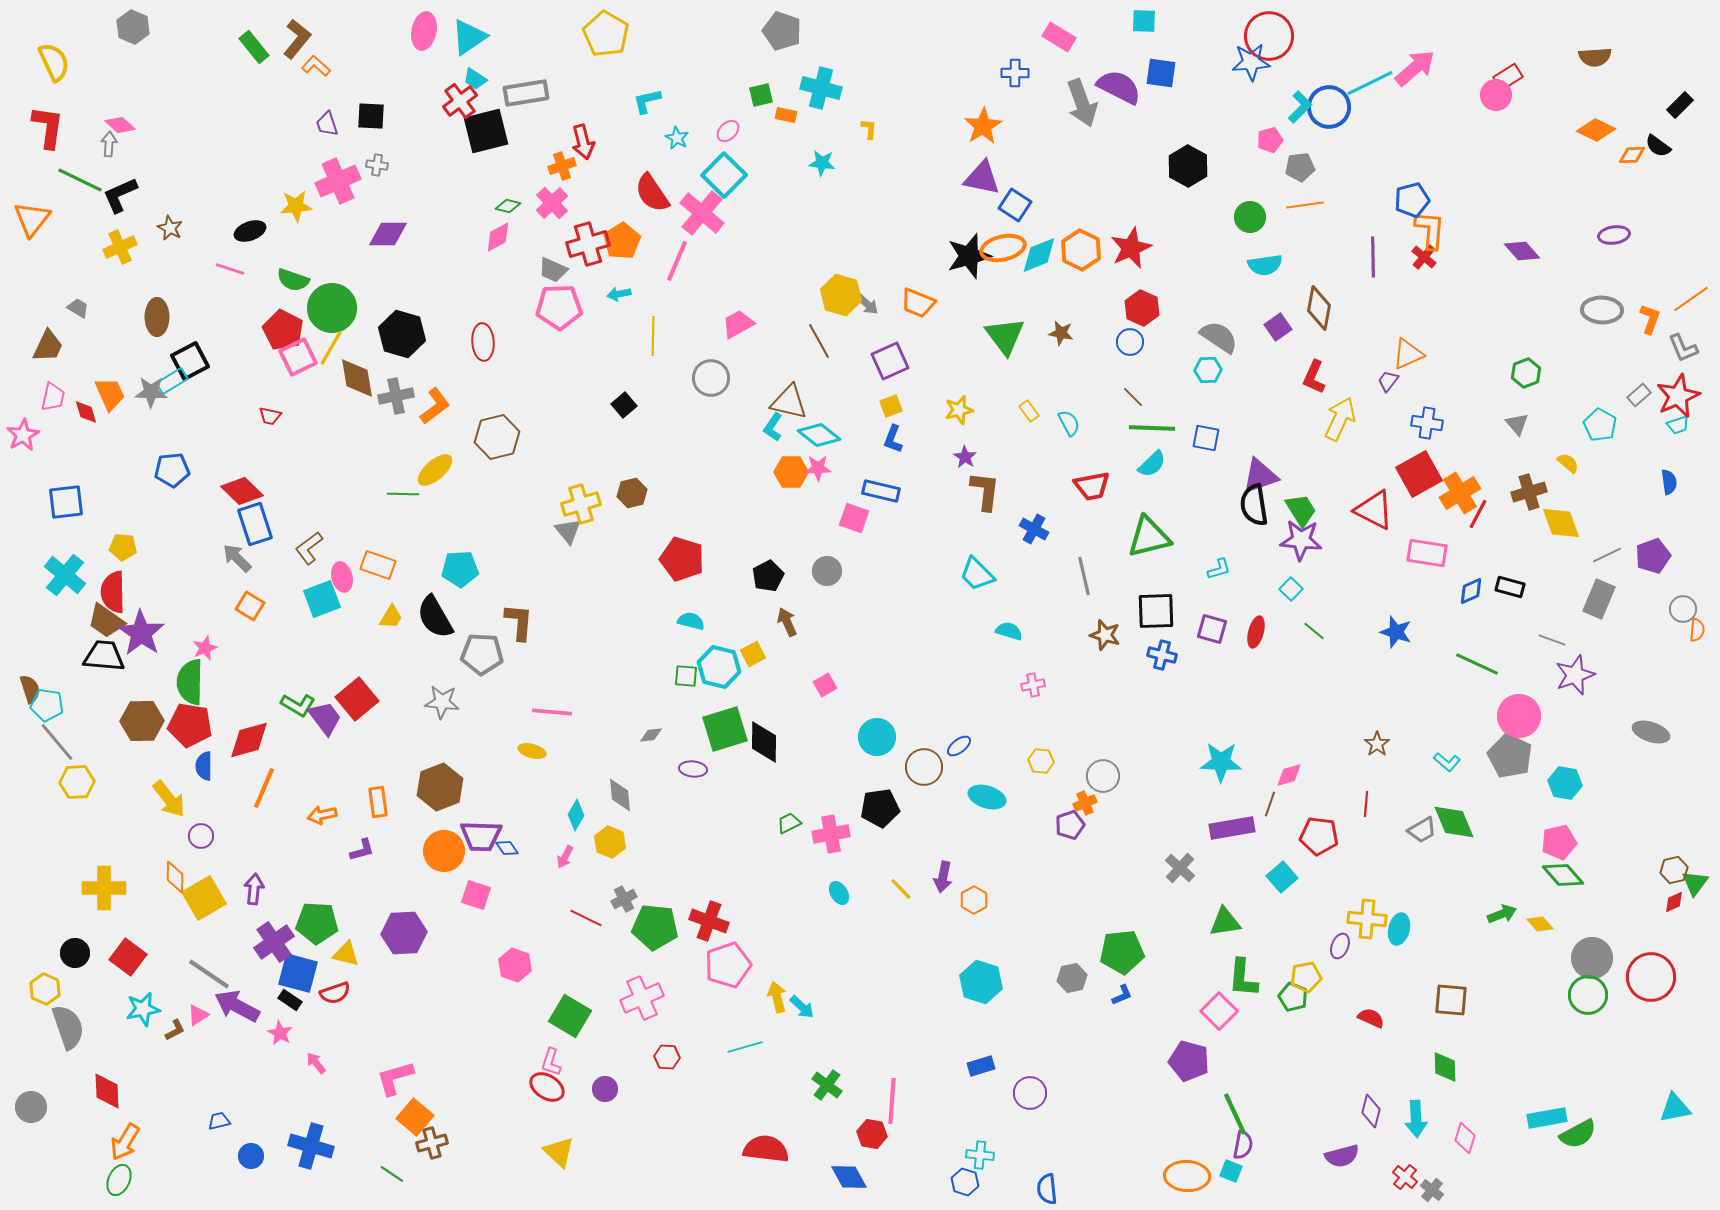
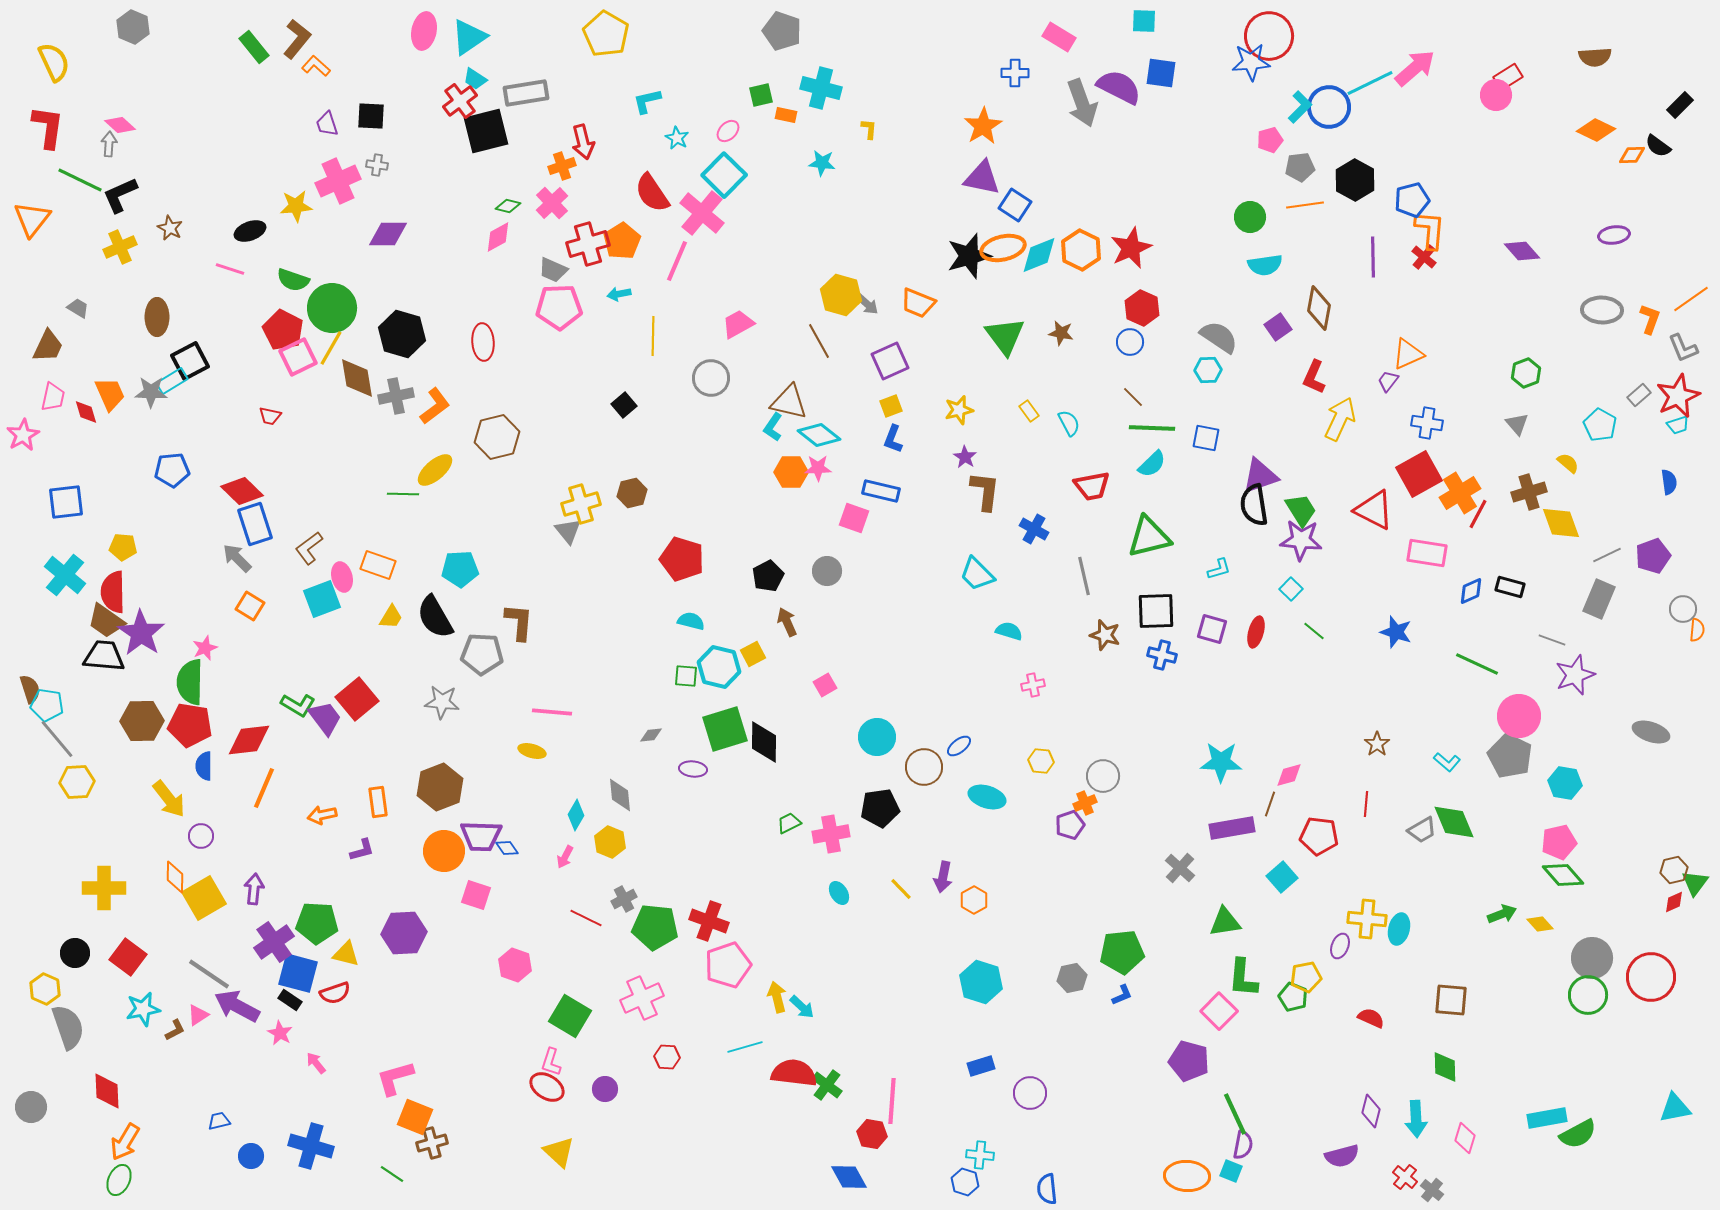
black hexagon at (1188, 166): moved 167 px right, 14 px down
red diamond at (249, 740): rotated 9 degrees clockwise
gray line at (57, 742): moved 3 px up
orange square at (415, 1117): rotated 18 degrees counterclockwise
red semicircle at (766, 1149): moved 28 px right, 76 px up
